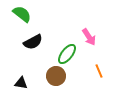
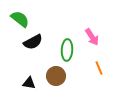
green semicircle: moved 2 px left, 5 px down
pink arrow: moved 3 px right
green ellipse: moved 4 px up; rotated 35 degrees counterclockwise
orange line: moved 3 px up
black triangle: moved 8 px right
